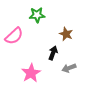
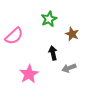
green star: moved 12 px right, 4 px down; rotated 21 degrees counterclockwise
brown star: moved 6 px right
black arrow: rotated 32 degrees counterclockwise
pink star: moved 2 px left, 1 px down
